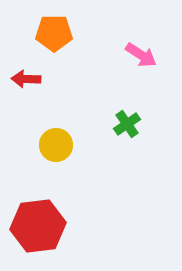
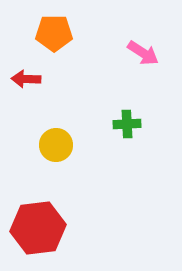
pink arrow: moved 2 px right, 2 px up
green cross: rotated 32 degrees clockwise
red hexagon: moved 2 px down
